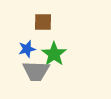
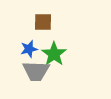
blue star: moved 2 px right
